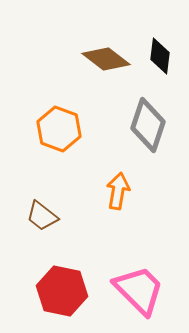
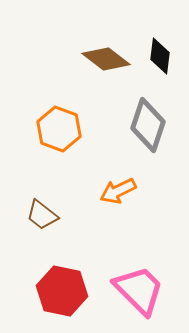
orange arrow: rotated 126 degrees counterclockwise
brown trapezoid: moved 1 px up
